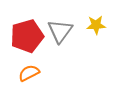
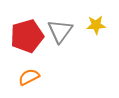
orange semicircle: moved 4 px down
